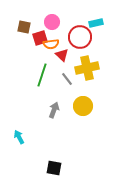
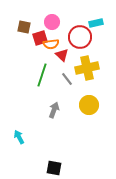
yellow circle: moved 6 px right, 1 px up
